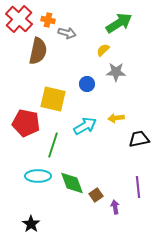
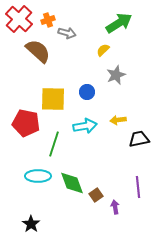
orange cross: rotated 32 degrees counterclockwise
brown semicircle: rotated 60 degrees counterclockwise
gray star: moved 3 px down; rotated 24 degrees counterclockwise
blue circle: moved 8 px down
yellow square: rotated 12 degrees counterclockwise
yellow arrow: moved 2 px right, 2 px down
cyan arrow: rotated 20 degrees clockwise
green line: moved 1 px right, 1 px up
